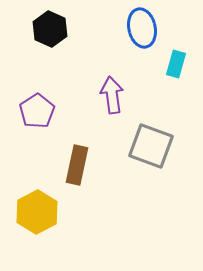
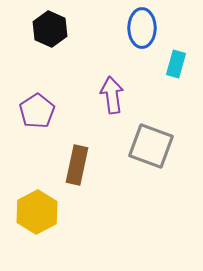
blue ellipse: rotated 12 degrees clockwise
